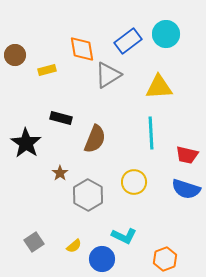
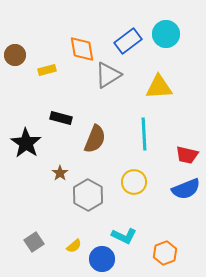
cyan line: moved 7 px left, 1 px down
blue semicircle: rotated 40 degrees counterclockwise
orange hexagon: moved 6 px up
